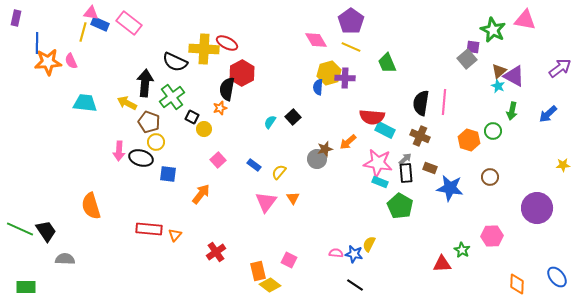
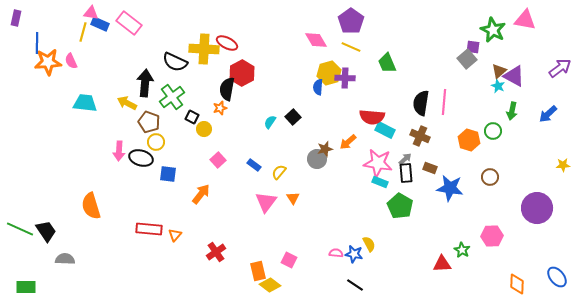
yellow semicircle at (369, 244): rotated 126 degrees clockwise
